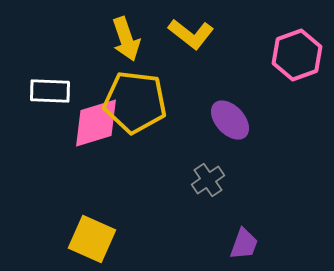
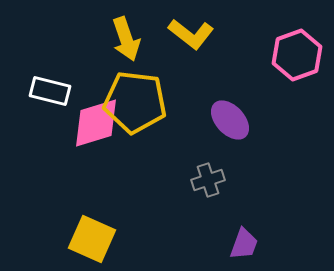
white rectangle: rotated 12 degrees clockwise
gray cross: rotated 16 degrees clockwise
